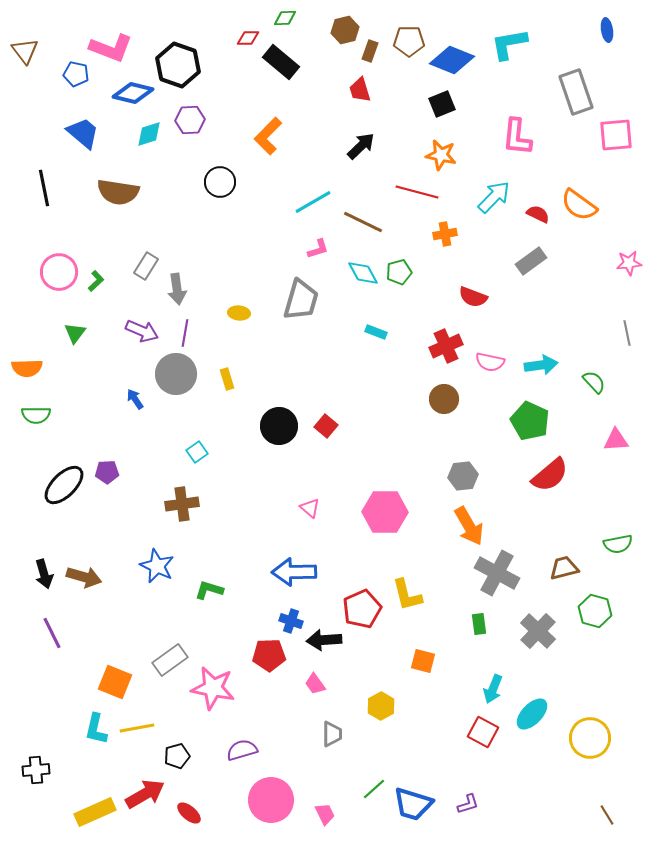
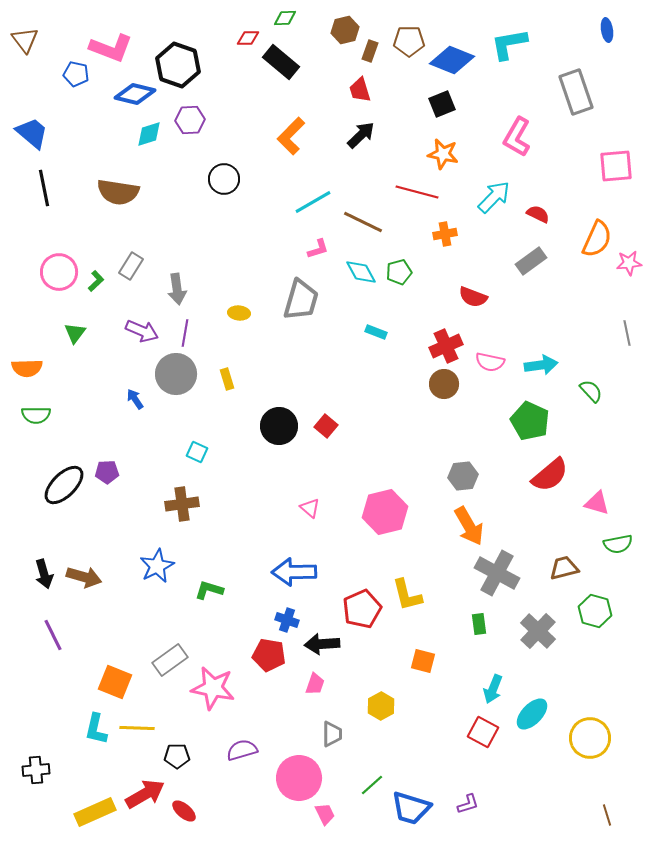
brown triangle at (25, 51): moved 11 px up
blue diamond at (133, 93): moved 2 px right, 1 px down
blue trapezoid at (83, 133): moved 51 px left
pink square at (616, 135): moved 31 px down
orange L-shape at (268, 136): moved 23 px right
pink L-shape at (517, 137): rotated 24 degrees clockwise
black arrow at (361, 146): moved 11 px up
orange star at (441, 155): moved 2 px right, 1 px up
black circle at (220, 182): moved 4 px right, 3 px up
orange semicircle at (579, 205): moved 18 px right, 34 px down; rotated 102 degrees counterclockwise
gray rectangle at (146, 266): moved 15 px left
cyan diamond at (363, 273): moved 2 px left, 1 px up
green semicircle at (594, 382): moved 3 px left, 9 px down
brown circle at (444, 399): moved 15 px up
pink triangle at (616, 440): moved 19 px left, 63 px down; rotated 20 degrees clockwise
cyan square at (197, 452): rotated 30 degrees counterclockwise
pink hexagon at (385, 512): rotated 15 degrees counterclockwise
blue star at (157, 566): rotated 20 degrees clockwise
blue cross at (291, 621): moved 4 px left, 1 px up
purple line at (52, 633): moved 1 px right, 2 px down
black arrow at (324, 640): moved 2 px left, 4 px down
red pentagon at (269, 655): rotated 12 degrees clockwise
pink trapezoid at (315, 684): rotated 125 degrees counterclockwise
yellow line at (137, 728): rotated 12 degrees clockwise
black pentagon at (177, 756): rotated 15 degrees clockwise
green line at (374, 789): moved 2 px left, 4 px up
pink circle at (271, 800): moved 28 px right, 22 px up
blue trapezoid at (413, 804): moved 2 px left, 4 px down
red ellipse at (189, 813): moved 5 px left, 2 px up
brown line at (607, 815): rotated 15 degrees clockwise
